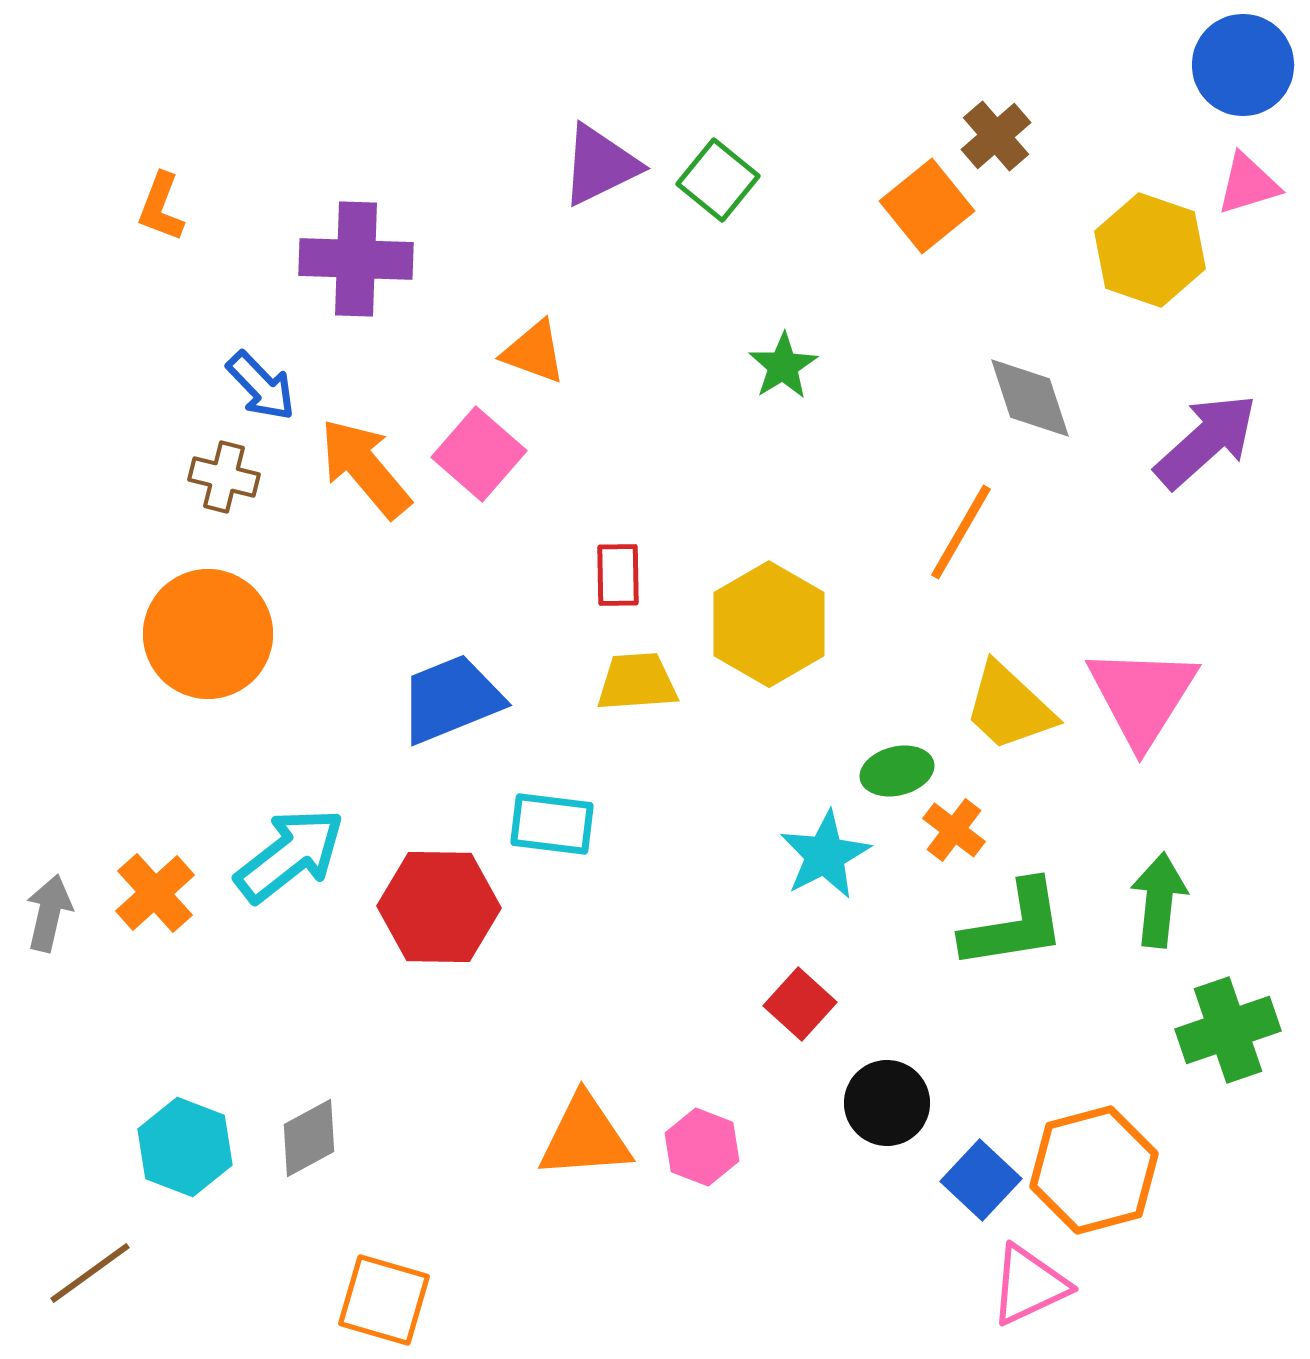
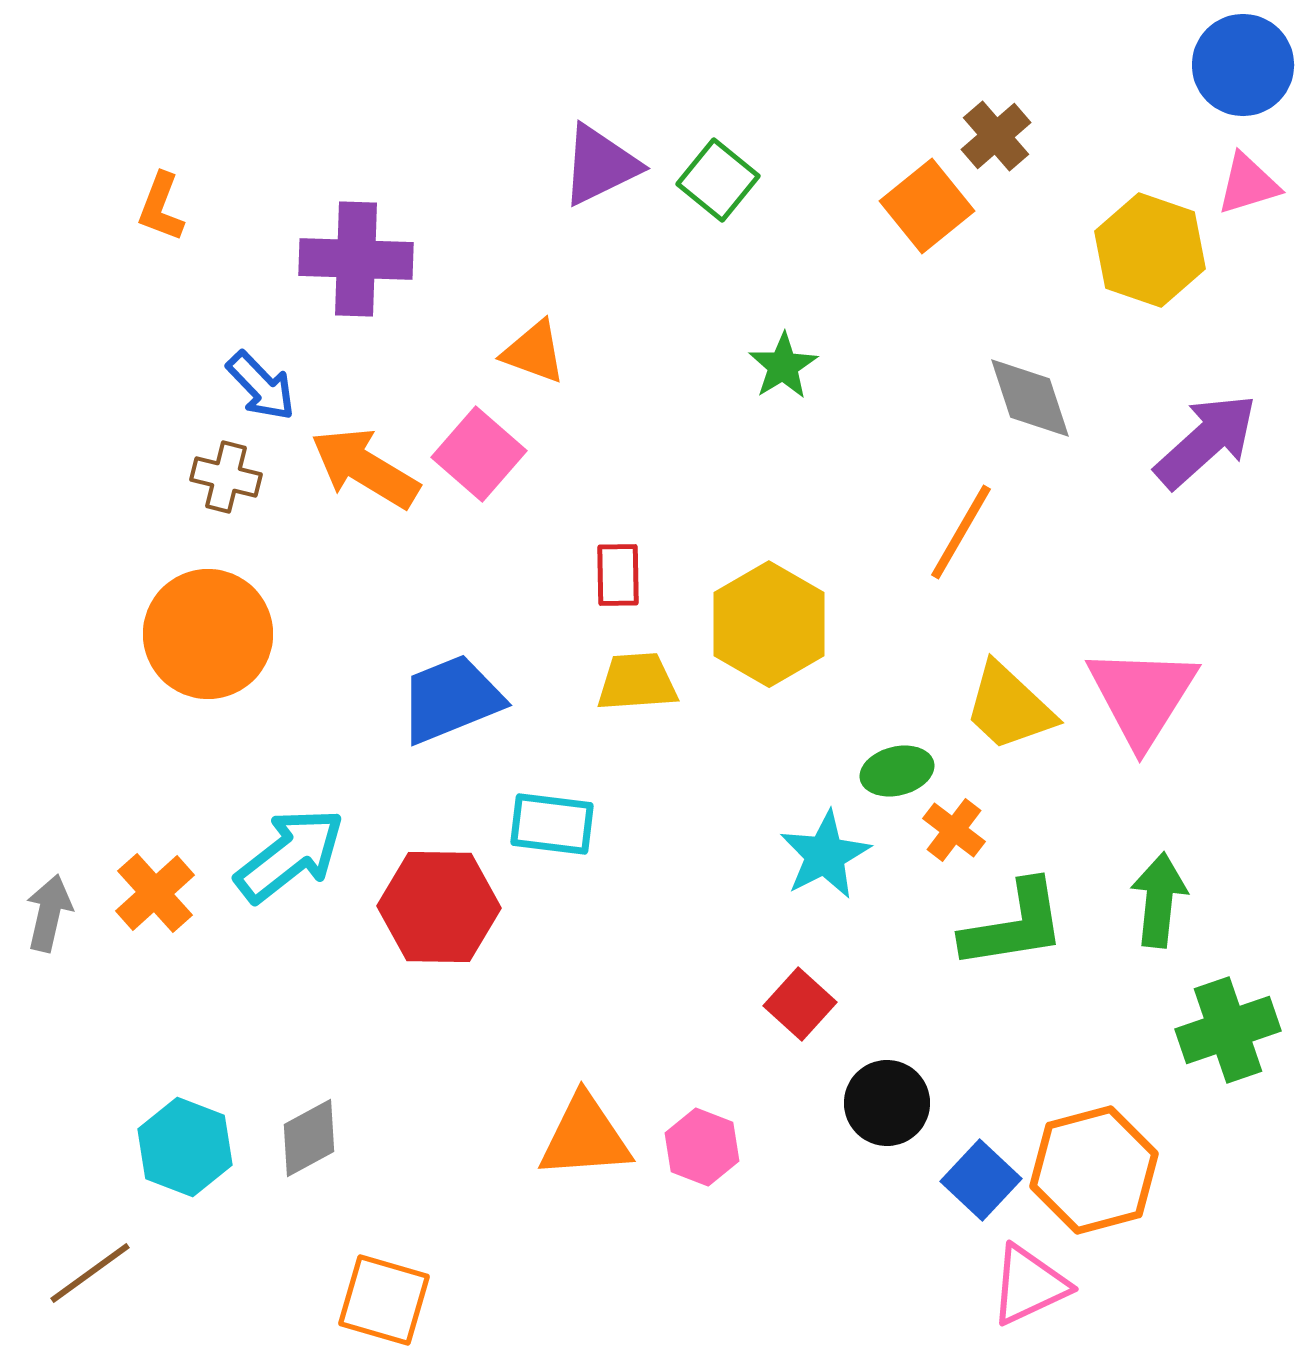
orange arrow at (365, 468): rotated 19 degrees counterclockwise
brown cross at (224, 477): moved 2 px right
